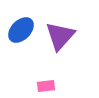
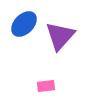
blue ellipse: moved 3 px right, 6 px up
